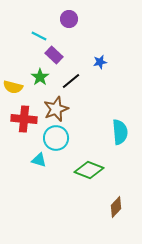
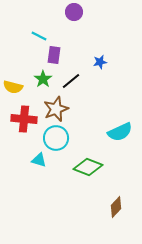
purple circle: moved 5 px right, 7 px up
purple rectangle: rotated 54 degrees clockwise
green star: moved 3 px right, 2 px down
cyan semicircle: rotated 70 degrees clockwise
green diamond: moved 1 px left, 3 px up
